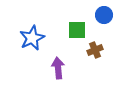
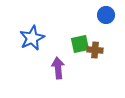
blue circle: moved 2 px right
green square: moved 3 px right, 14 px down; rotated 12 degrees counterclockwise
brown cross: rotated 28 degrees clockwise
